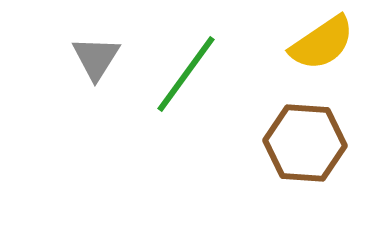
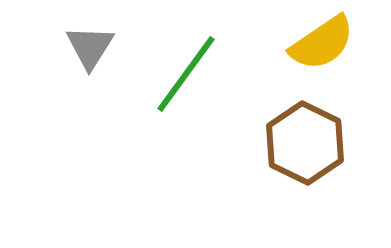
gray triangle: moved 6 px left, 11 px up
brown hexagon: rotated 22 degrees clockwise
